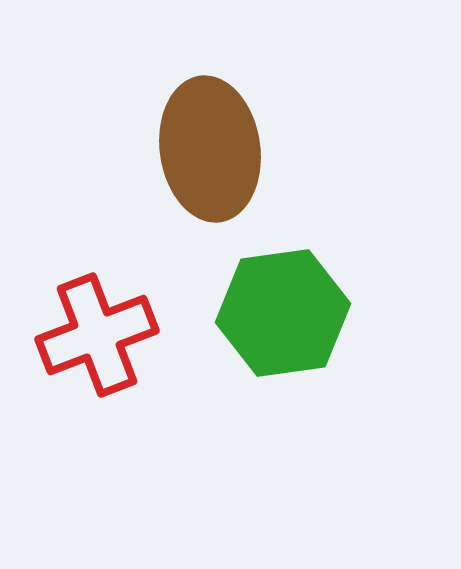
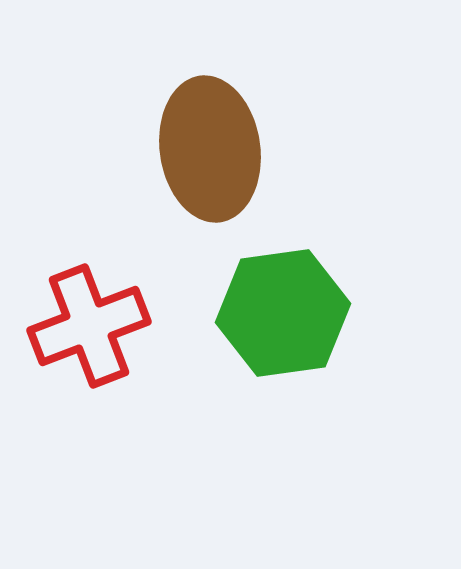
red cross: moved 8 px left, 9 px up
